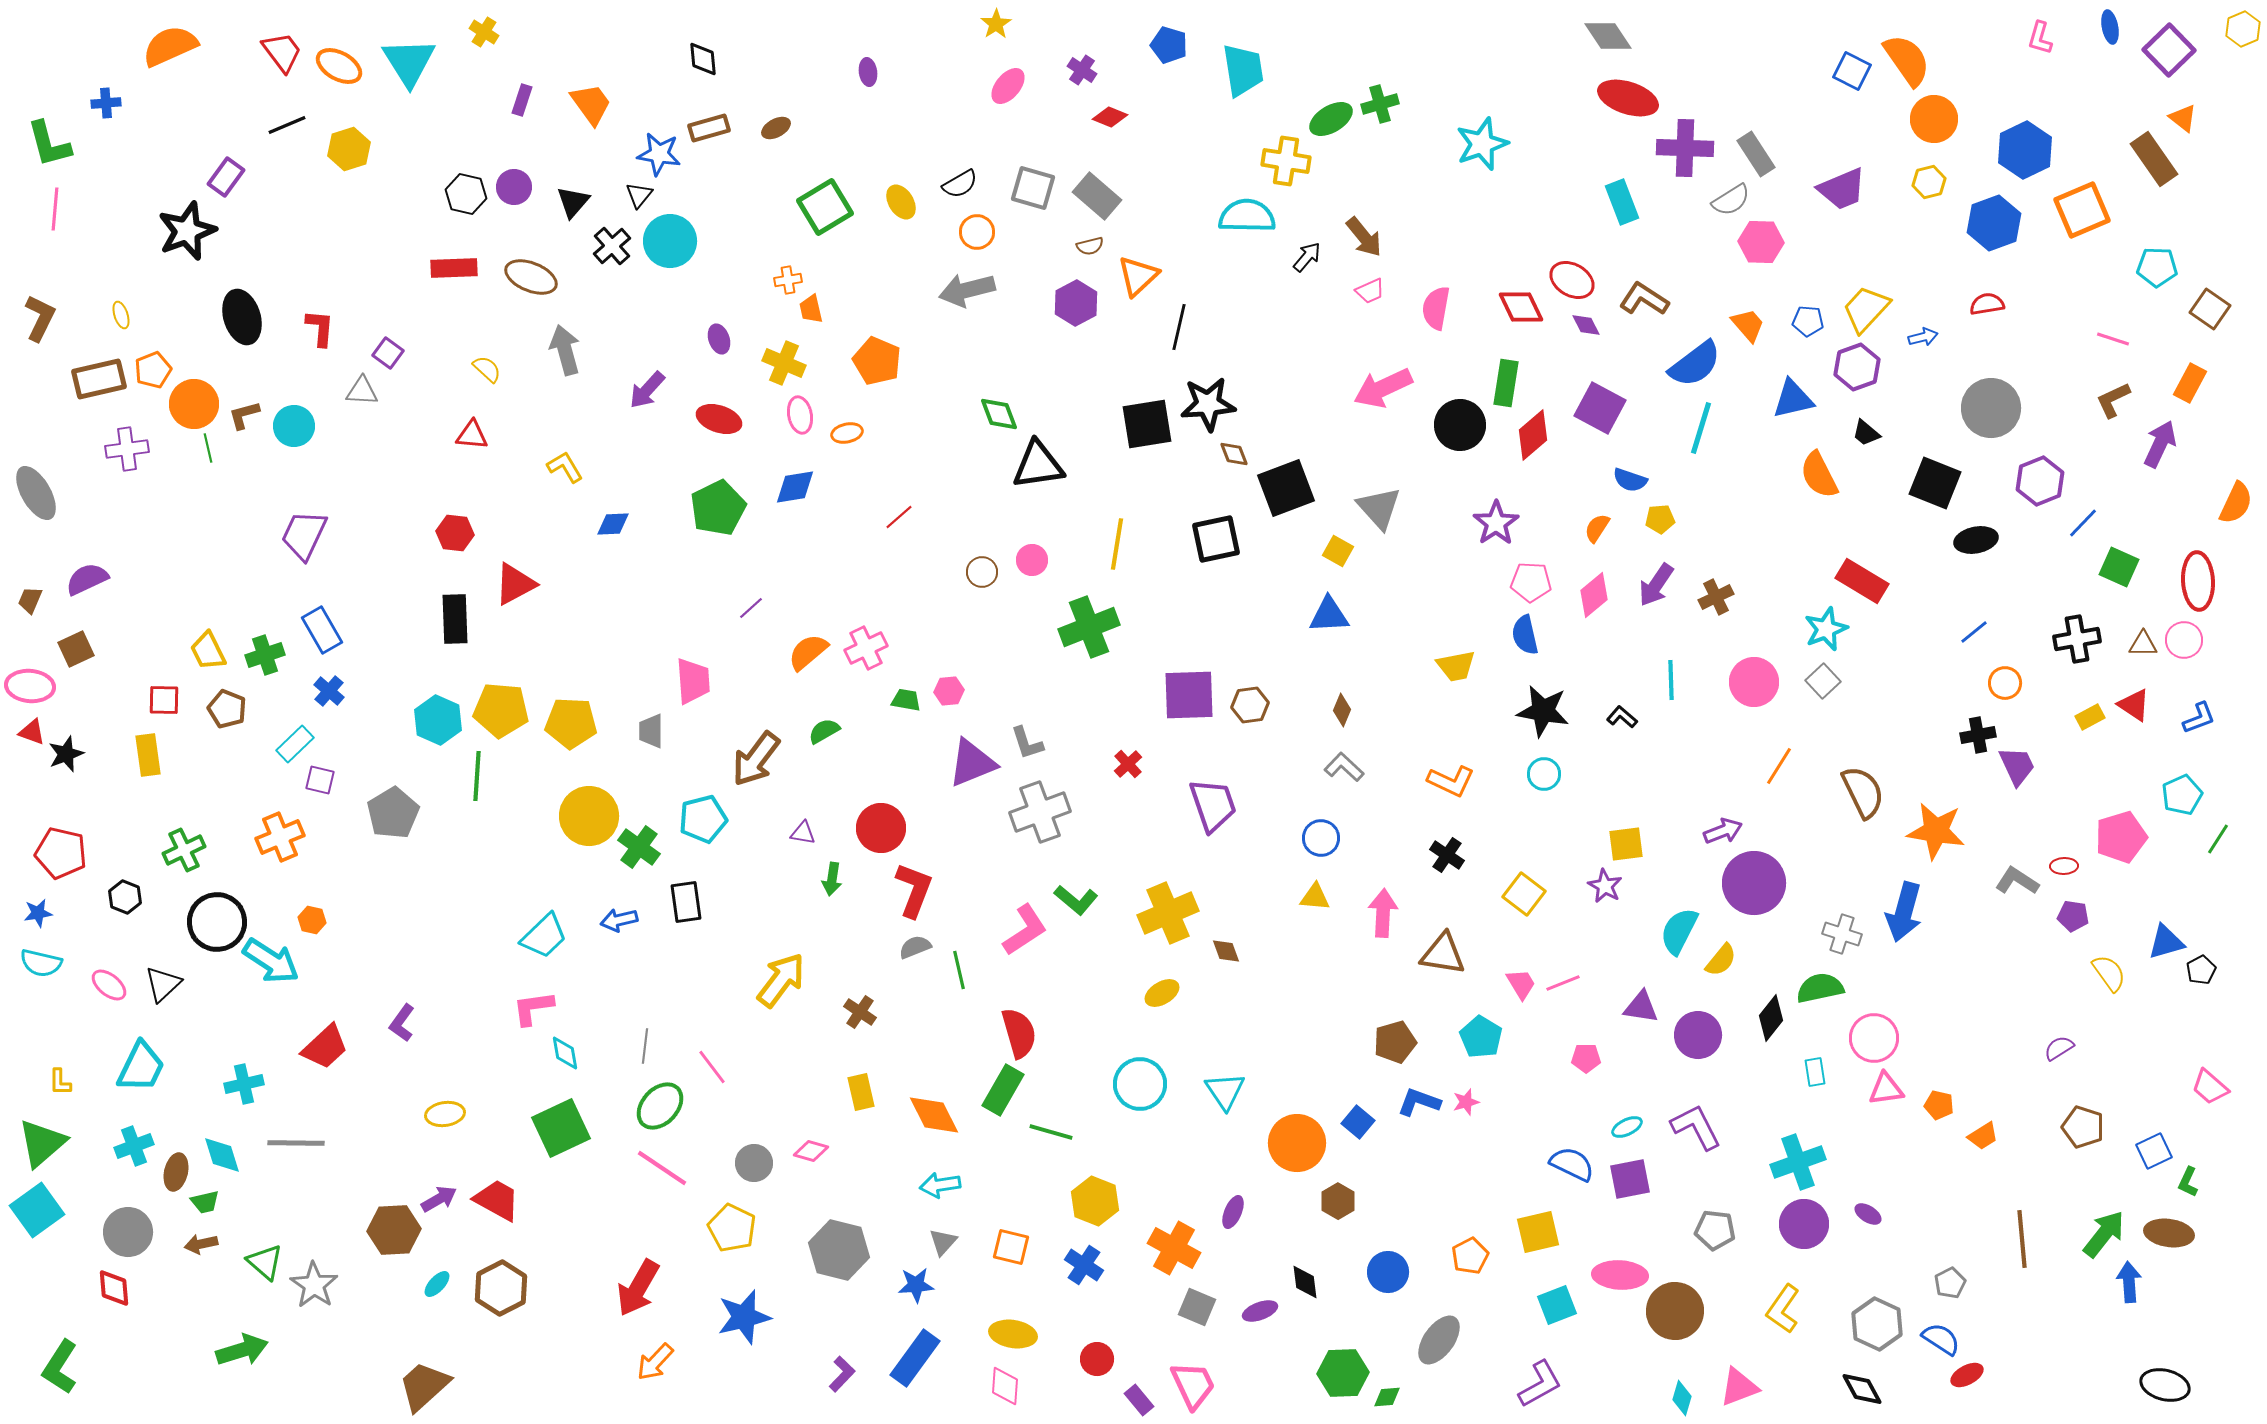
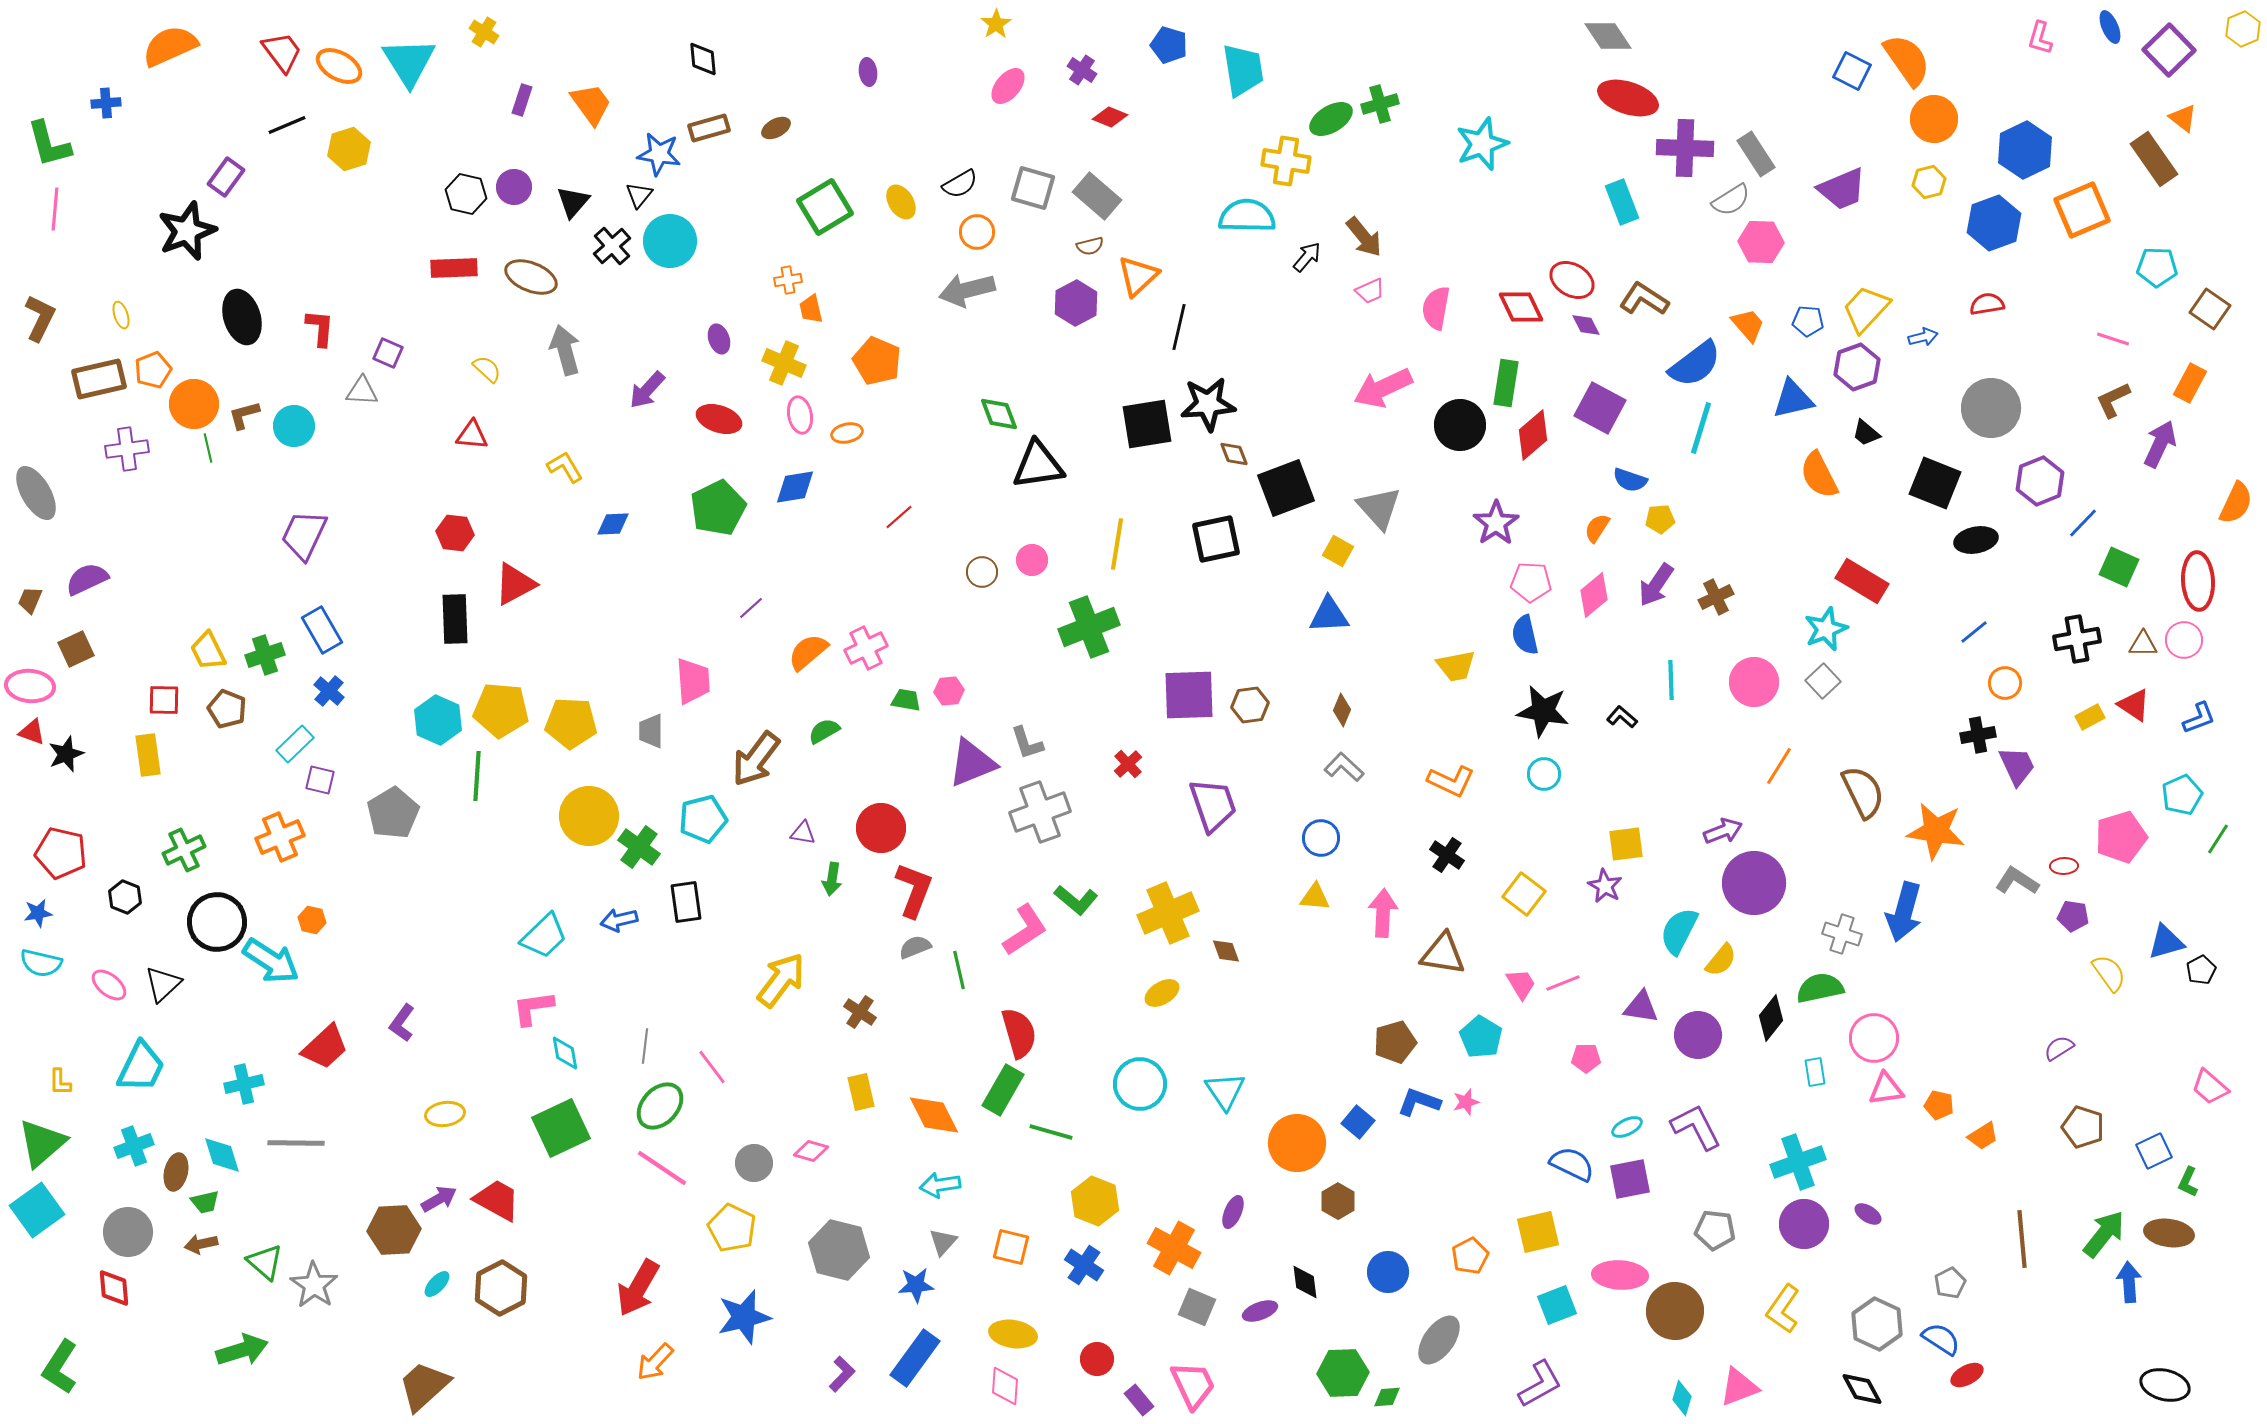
blue ellipse at (2110, 27): rotated 12 degrees counterclockwise
purple square at (388, 353): rotated 12 degrees counterclockwise
